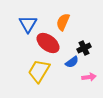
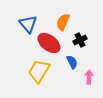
blue triangle: rotated 12 degrees counterclockwise
red ellipse: moved 1 px right
black cross: moved 4 px left, 8 px up
blue semicircle: rotated 80 degrees counterclockwise
pink arrow: rotated 80 degrees counterclockwise
